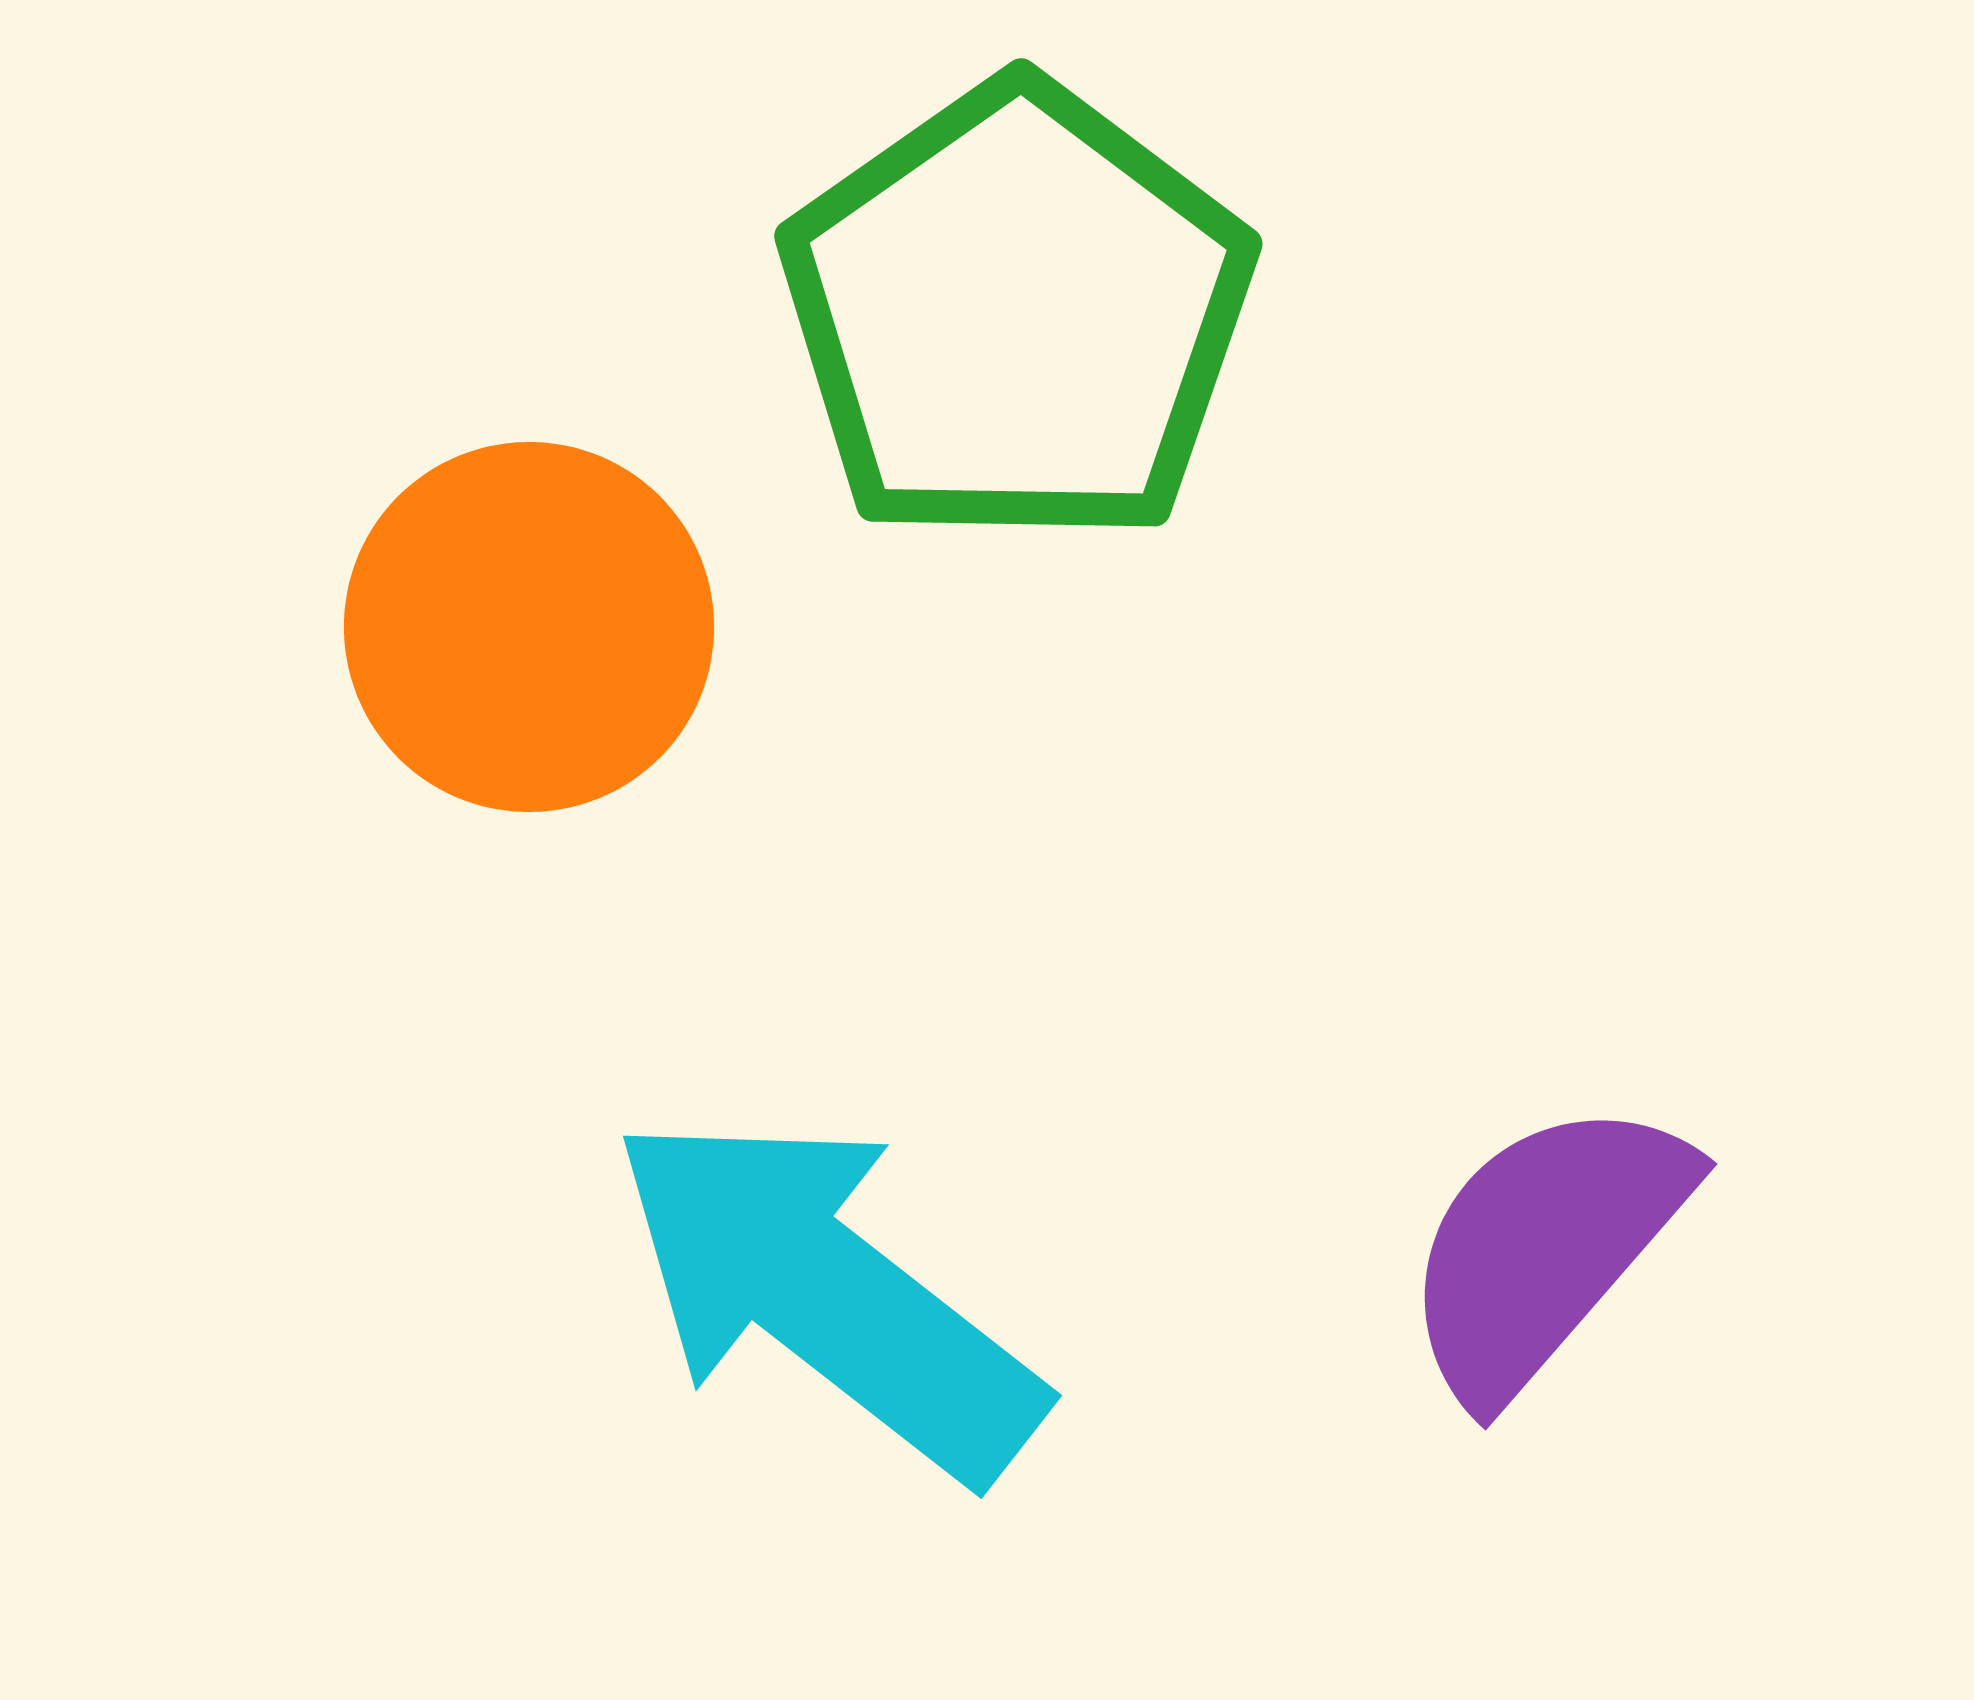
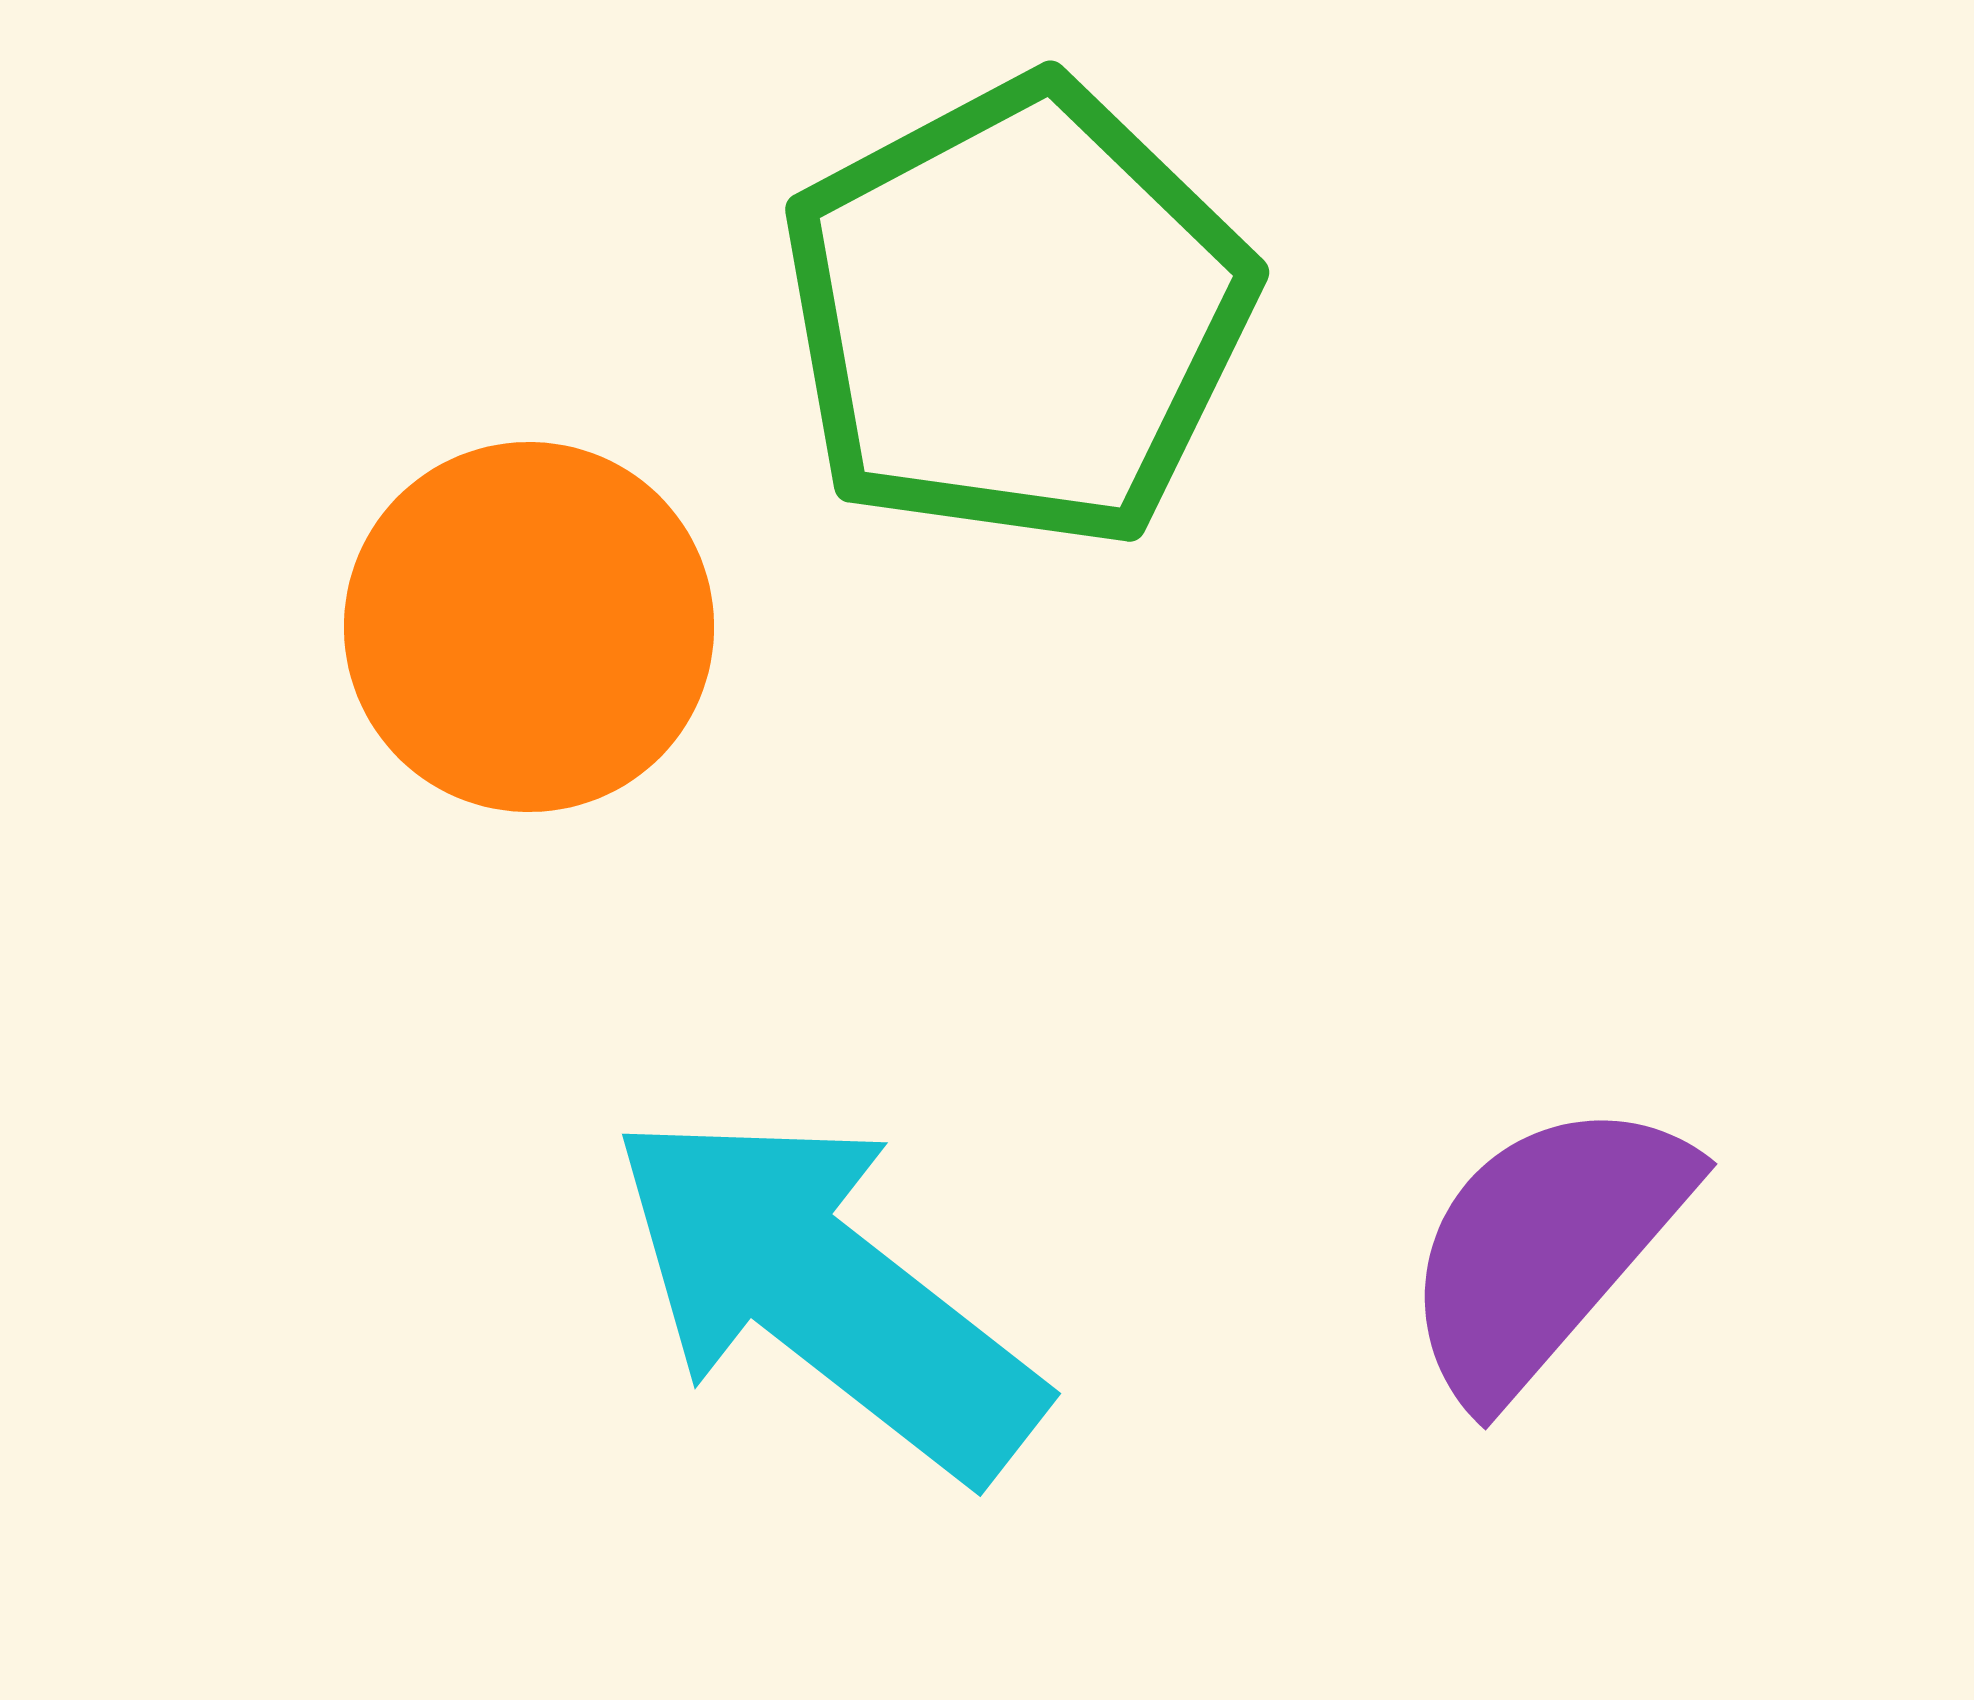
green pentagon: rotated 7 degrees clockwise
cyan arrow: moved 1 px left, 2 px up
